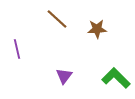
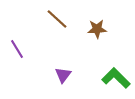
purple line: rotated 18 degrees counterclockwise
purple triangle: moved 1 px left, 1 px up
